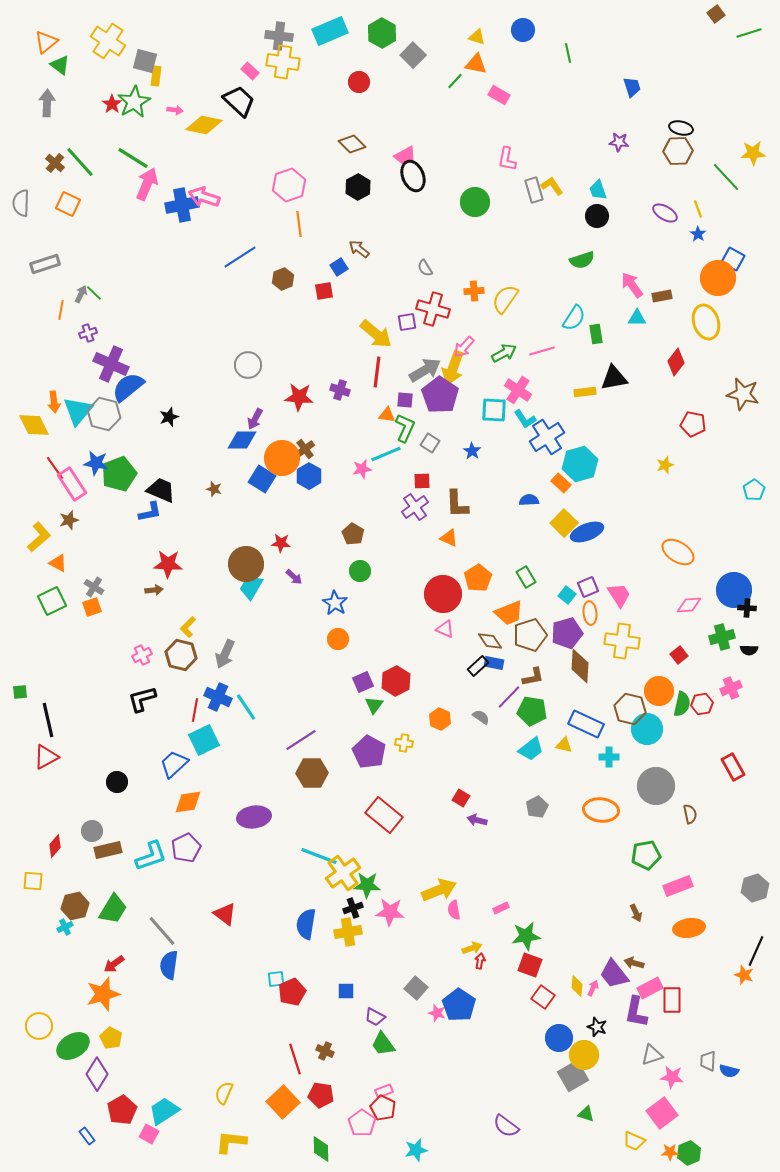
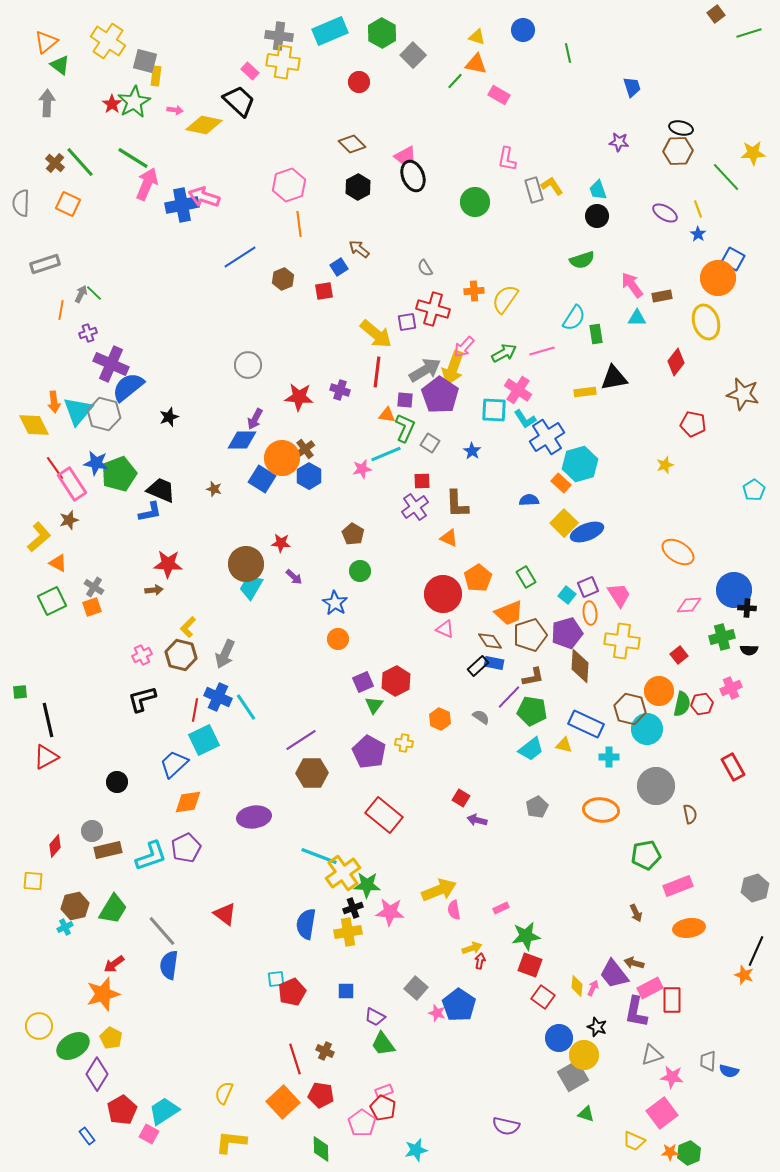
purple semicircle at (506, 1126): rotated 24 degrees counterclockwise
